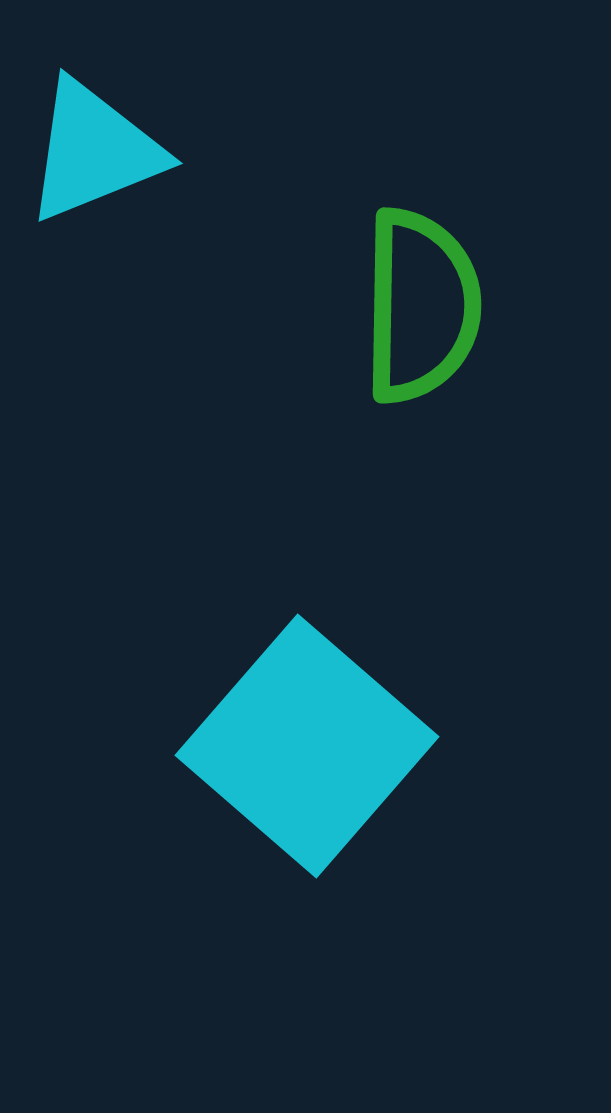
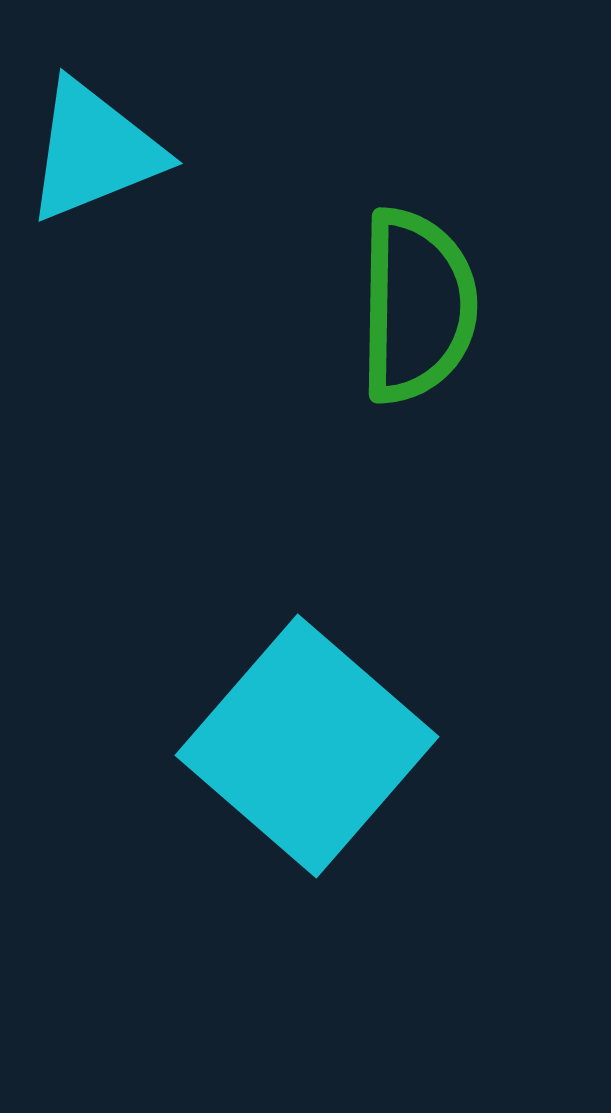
green semicircle: moved 4 px left
